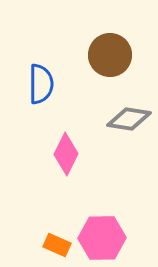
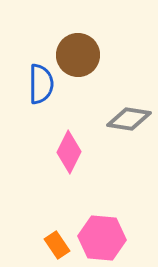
brown circle: moved 32 px left
pink diamond: moved 3 px right, 2 px up
pink hexagon: rotated 6 degrees clockwise
orange rectangle: rotated 32 degrees clockwise
